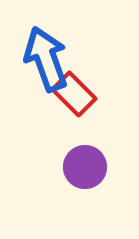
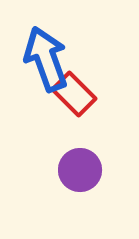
purple circle: moved 5 px left, 3 px down
